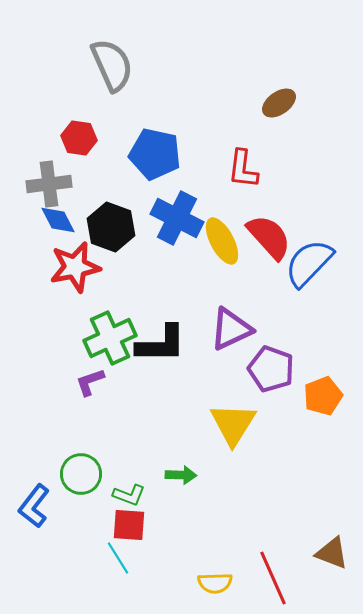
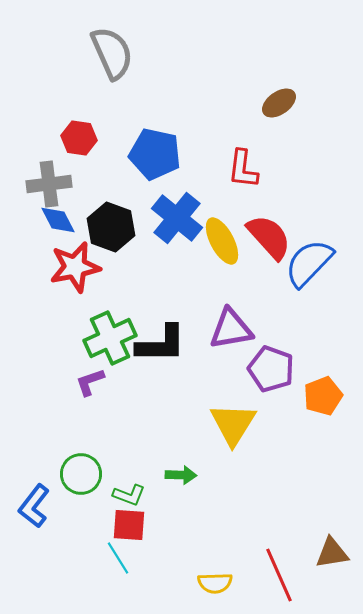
gray semicircle: moved 12 px up
blue cross: rotated 12 degrees clockwise
purple triangle: rotated 15 degrees clockwise
brown triangle: rotated 30 degrees counterclockwise
red line: moved 6 px right, 3 px up
